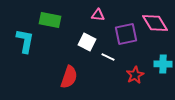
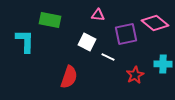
pink diamond: rotated 20 degrees counterclockwise
cyan L-shape: rotated 10 degrees counterclockwise
